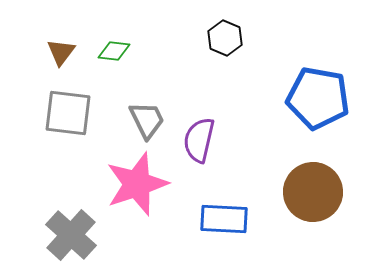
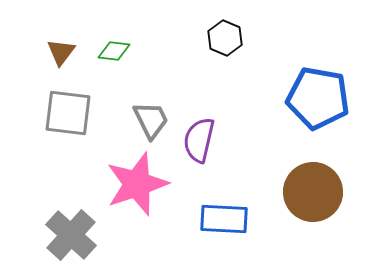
gray trapezoid: moved 4 px right
